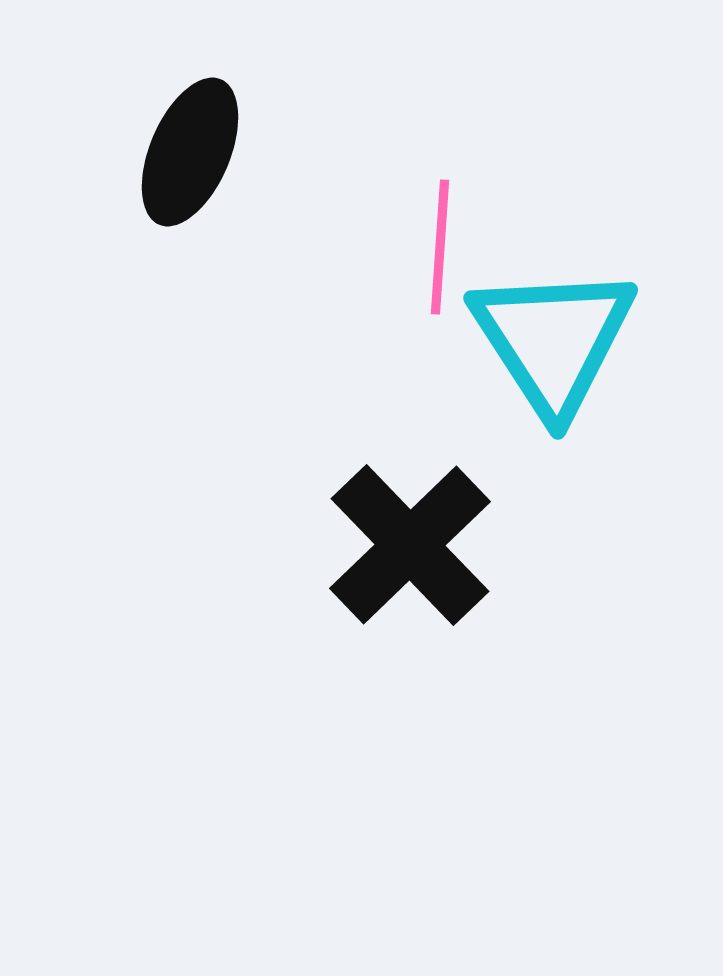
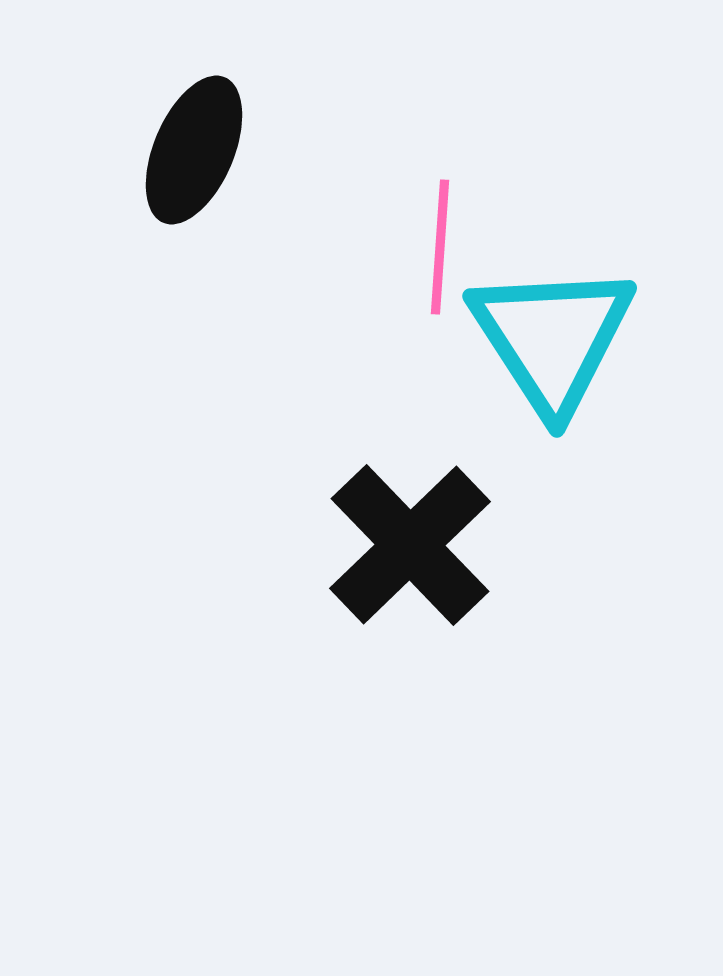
black ellipse: moved 4 px right, 2 px up
cyan triangle: moved 1 px left, 2 px up
